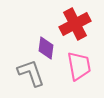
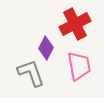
purple diamond: rotated 20 degrees clockwise
